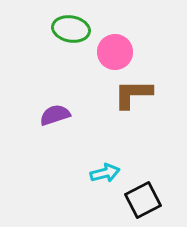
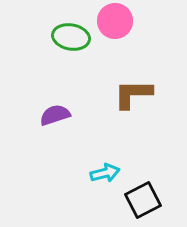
green ellipse: moved 8 px down
pink circle: moved 31 px up
